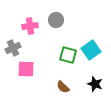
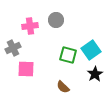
black star: moved 10 px up; rotated 21 degrees clockwise
